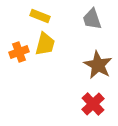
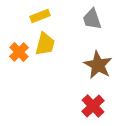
yellow rectangle: rotated 42 degrees counterclockwise
orange cross: rotated 24 degrees counterclockwise
red cross: moved 2 px down
